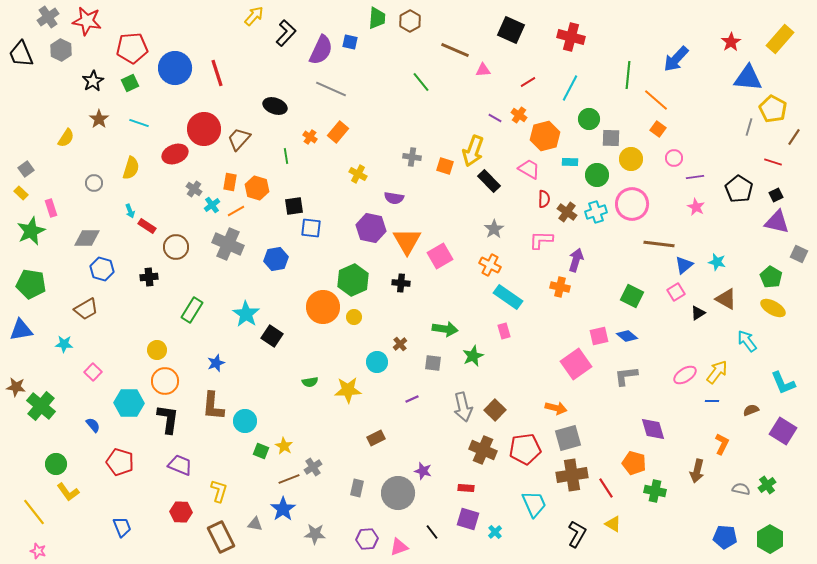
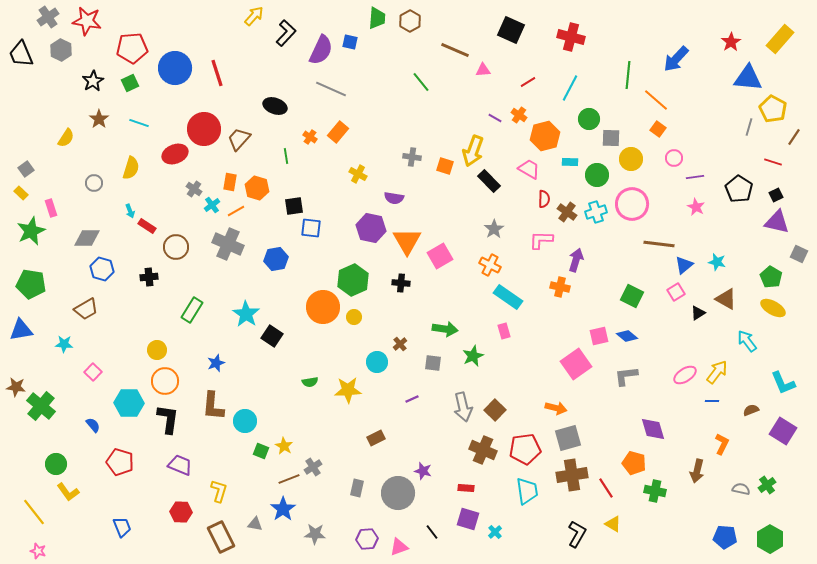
cyan trapezoid at (534, 504): moved 7 px left, 13 px up; rotated 16 degrees clockwise
